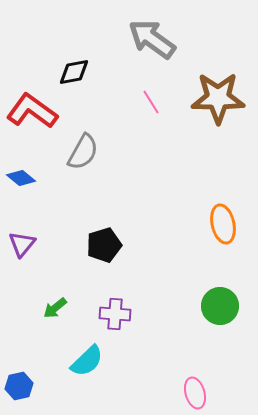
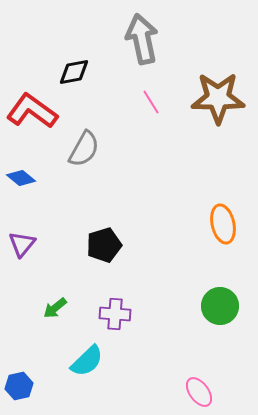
gray arrow: moved 10 px left; rotated 42 degrees clockwise
gray semicircle: moved 1 px right, 3 px up
pink ellipse: moved 4 px right, 1 px up; rotated 20 degrees counterclockwise
